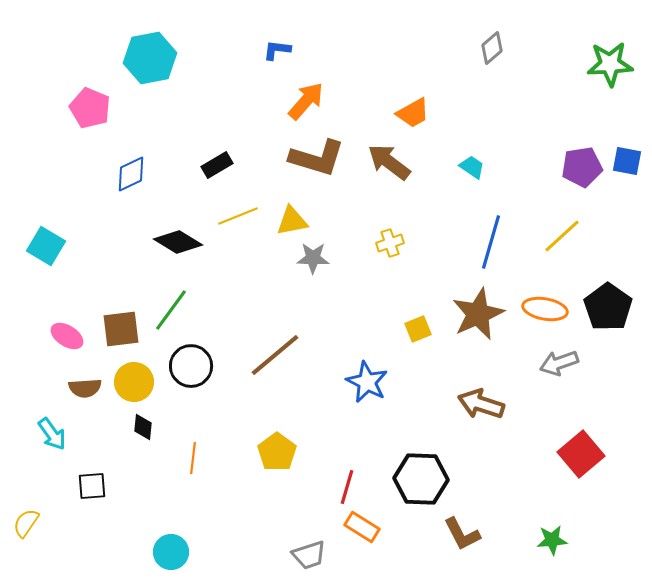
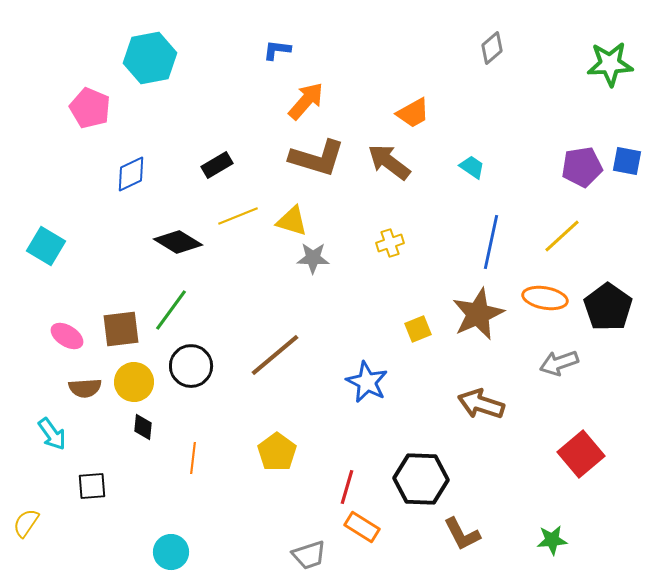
yellow triangle at (292, 221): rotated 28 degrees clockwise
blue line at (491, 242): rotated 4 degrees counterclockwise
orange ellipse at (545, 309): moved 11 px up
